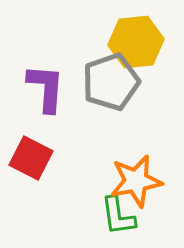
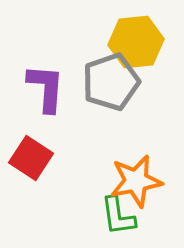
red square: rotated 6 degrees clockwise
